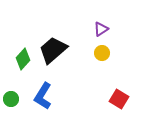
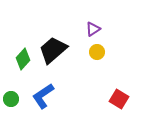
purple triangle: moved 8 px left
yellow circle: moved 5 px left, 1 px up
blue L-shape: rotated 24 degrees clockwise
